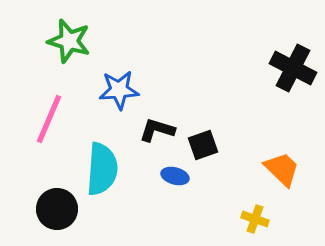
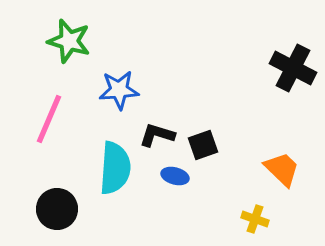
black L-shape: moved 5 px down
cyan semicircle: moved 13 px right, 1 px up
